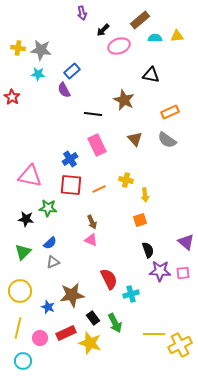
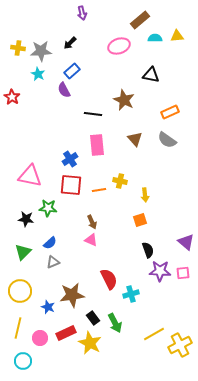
black arrow at (103, 30): moved 33 px left, 13 px down
gray star at (41, 50): moved 1 px down; rotated 10 degrees counterclockwise
cyan star at (38, 74): rotated 24 degrees clockwise
pink rectangle at (97, 145): rotated 20 degrees clockwise
yellow cross at (126, 180): moved 6 px left, 1 px down
orange line at (99, 189): moved 1 px down; rotated 16 degrees clockwise
yellow line at (154, 334): rotated 30 degrees counterclockwise
yellow star at (90, 343): rotated 10 degrees clockwise
